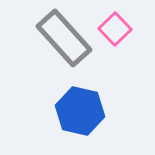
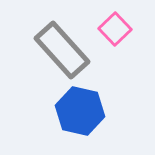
gray rectangle: moved 2 px left, 12 px down
